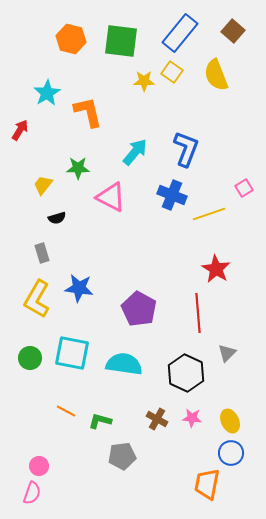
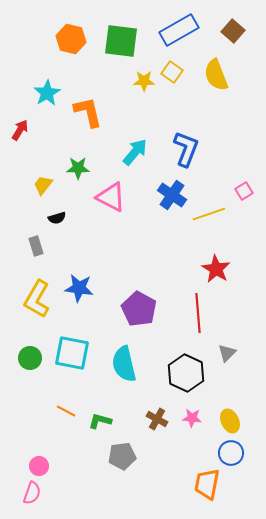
blue rectangle: moved 1 px left, 3 px up; rotated 21 degrees clockwise
pink square: moved 3 px down
blue cross: rotated 12 degrees clockwise
gray rectangle: moved 6 px left, 7 px up
cyan semicircle: rotated 111 degrees counterclockwise
